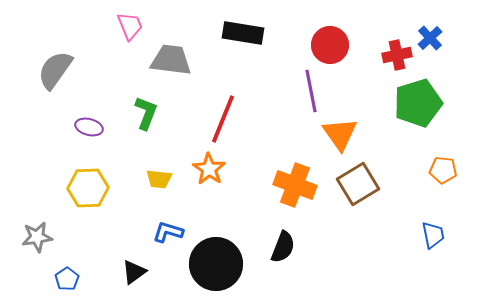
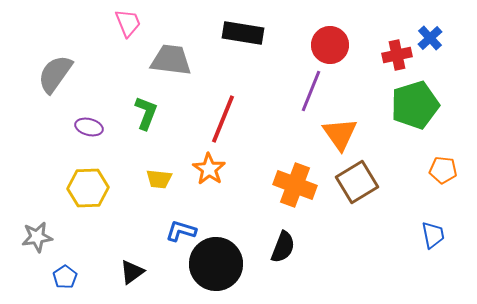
pink trapezoid: moved 2 px left, 3 px up
gray semicircle: moved 4 px down
purple line: rotated 33 degrees clockwise
green pentagon: moved 3 px left, 2 px down
brown square: moved 1 px left, 2 px up
blue L-shape: moved 13 px right, 1 px up
black triangle: moved 2 px left
blue pentagon: moved 2 px left, 2 px up
